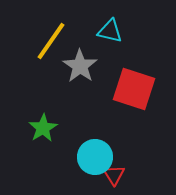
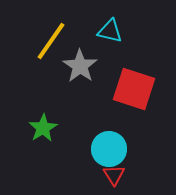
cyan circle: moved 14 px right, 8 px up
